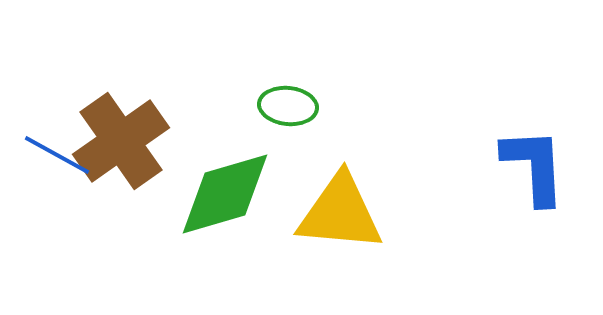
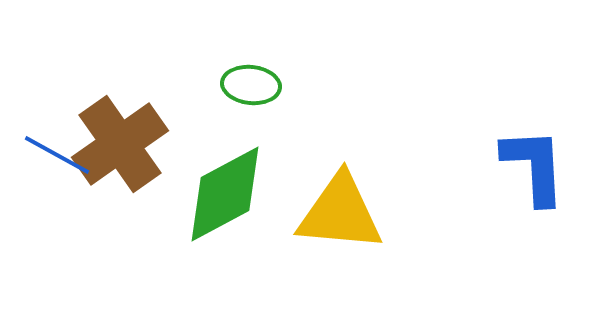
green ellipse: moved 37 px left, 21 px up
brown cross: moved 1 px left, 3 px down
green diamond: rotated 12 degrees counterclockwise
